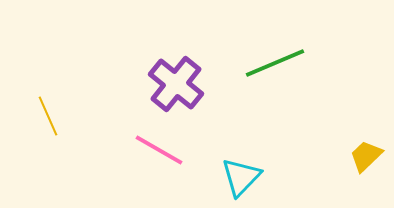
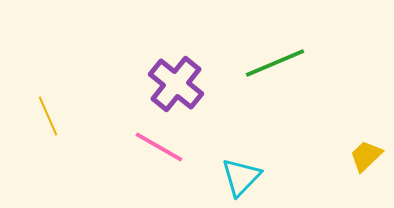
pink line: moved 3 px up
